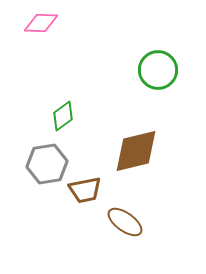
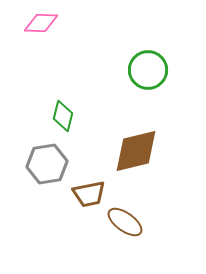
green circle: moved 10 px left
green diamond: rotated 40 degrees counterclockwise
brown trapezoid: moved 4 px right, 4 px down
